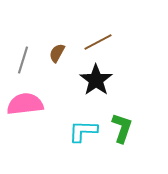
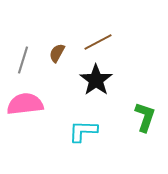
green L-shape: moved 23 px right, 11 px up
